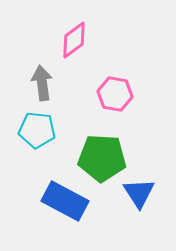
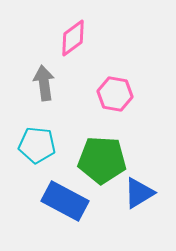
pink diamond: moved 1 px left, 2 px up
gray arrow: moved 2 px right
cyan pentagon: moved 15 px down
green pentagon: moved 2 px down
blue triangle: rotated 32 degrees clockwise
